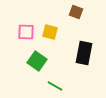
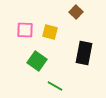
brown square: rotated 24 degrees clockwise
pink square: moved 1 px left, 2 px up
